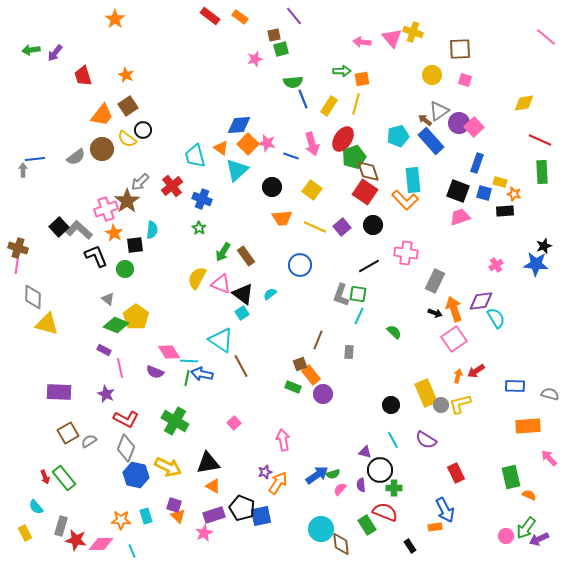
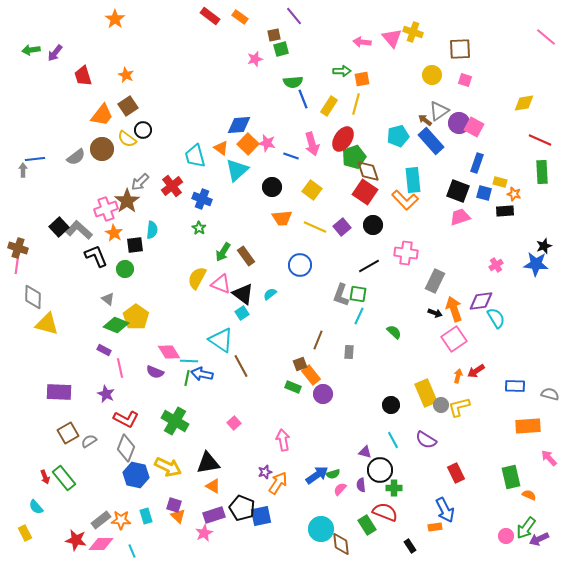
pink square at (474, 127): rotated 18 degrees counterclockwise
yellow L-shape at (460, 404): moved 1 px left, 3 px down
gray rectangle at (61, 526): moved 40 px right, 6 px up; rotated 36 degrees clockwise
